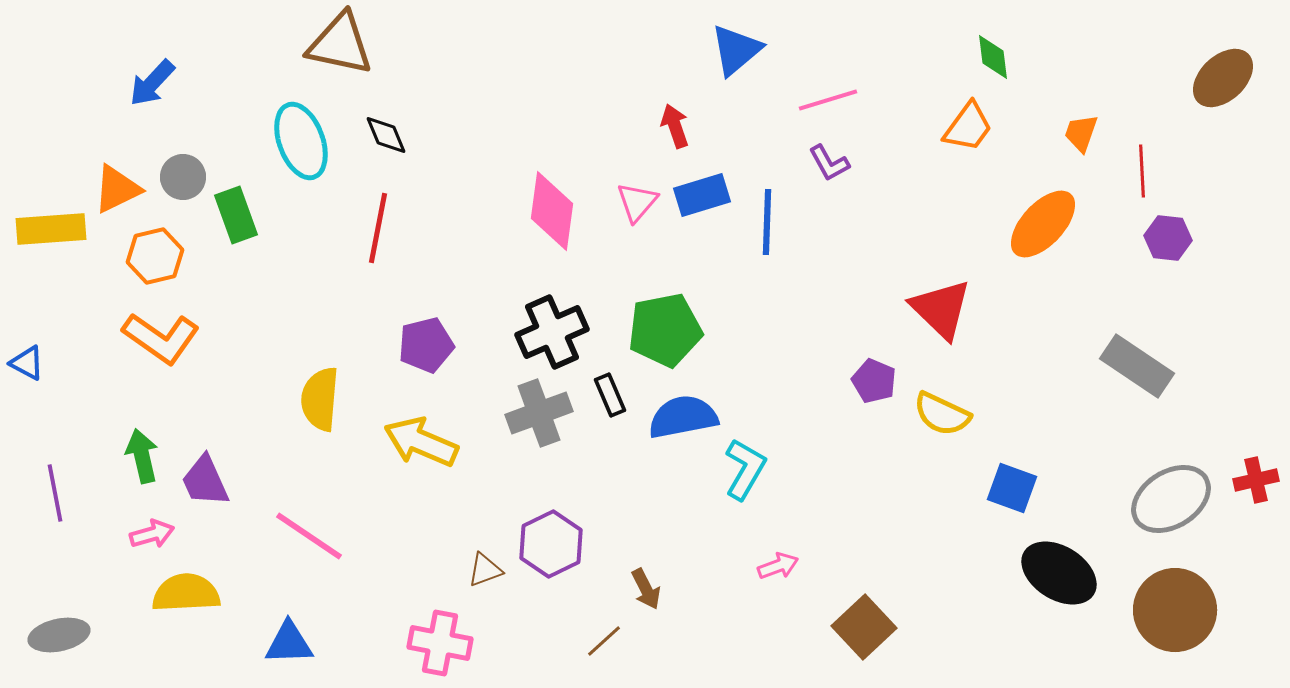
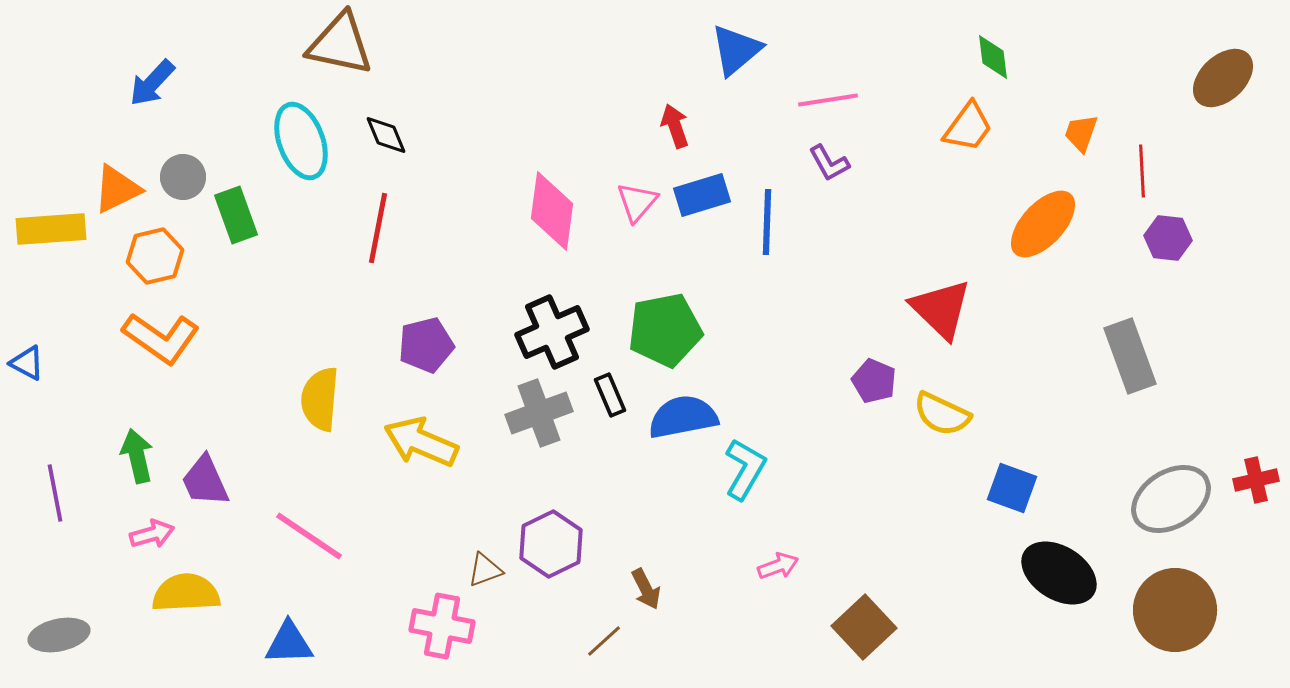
pink line at (828, 100): rotated 8 degrees clockwise
gray rectangle at (1137, 366): moved 7 px left, 10 px up; rotated 36 degrees clockwise
green arrow at (142, 456): moved 5 px left
pink cross at (440, 643): moved 2 px right, 17 px up
